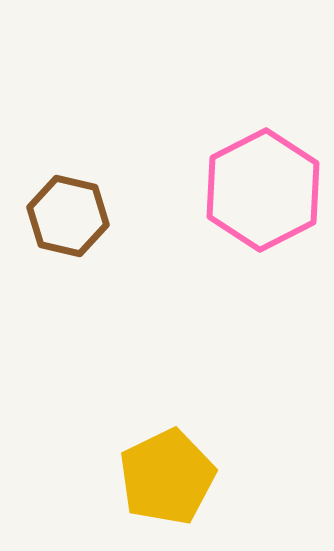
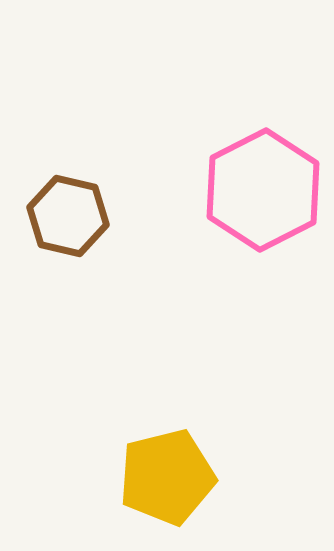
yellow pentagon: rotated 12 degrees clockwise
